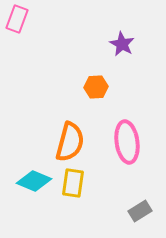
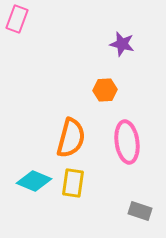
purple star: rotated 15 degrees counterclockwise
orange hexagon: moved 9 px right, 3 px down
orange semicircle: moved 1 px right, 4 px up
gray rectangle: rotated 50 degrees clockwise
